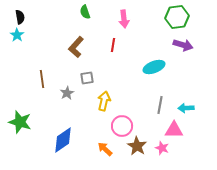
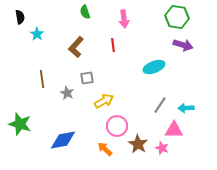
green hexagon: rotated 15 degrees clockwise
cyan star: moved 20 px right, 1 px up
red line: rotated 16 degrees counterclockwise
gray star: rotated 16 degrees counterclockwise
yellow arrow: rotated 48 degrees clockwise
gray line: rotated 24 degrees clockwise
green star: moved 2 px down
pink circle: moved 5 px left
blue diamond: rotated 24 degrees clockwise
brown star: moved 1 px right, 2 px up
